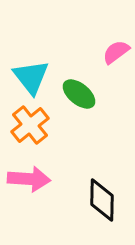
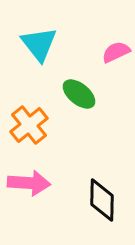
pink semicircle: rotated 12 degrees clockwise
cyan triangle: moved 8 px right, 33 px up
orange cross: moved 1 px left
pink arrow: moved 4 px down
